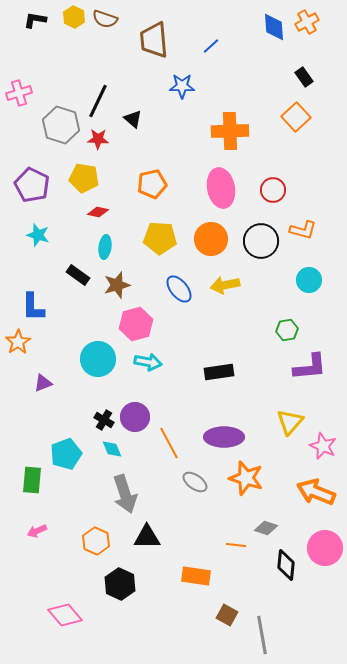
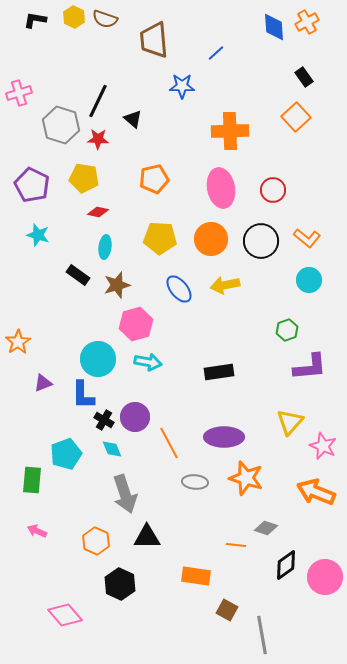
blue line at (211, 46): moved 5 px right, 7 px down
orange pentagon at (152, 184): moved 2 px right, 5 px up
orange L-shape at (303, 230): moved 4 px right, 8 px down; rotated 24 degrees clockwise
blue L-shape at (33, 307): moved 50 px right, 88 px down
green hexagon at (287, 330): rotated 10 degrees counterclockwise
gray ellipse at (195, 482): rotated 30 degrees counterclockwise
pink arrow at (37, 531): rotated 48 degrees clockwise
pink circle at (325, 548): moved 29 px down
black diamond at (286, 565): rotated 48 degrees clockwise
brown square at (227, 615): moved 5 px up
